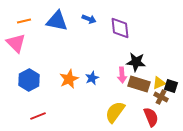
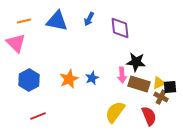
blue arrow: rotated 96 degrees clockwise
black square: moved 1 px left, 1 px down; rotated 24 degrees counterclockwise
red semicircle: moved 2 px left, 1 px up
